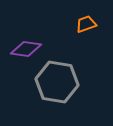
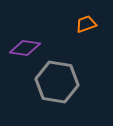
purple diamond: moved 1 px left, 1 px up
